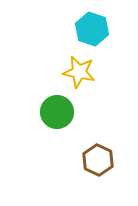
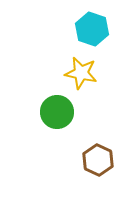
yellow star: moved 2 px right, 1 px down
